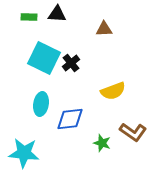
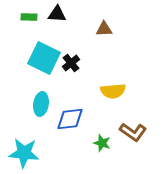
yellow semicircle: rotated 15 degrees clockwise
